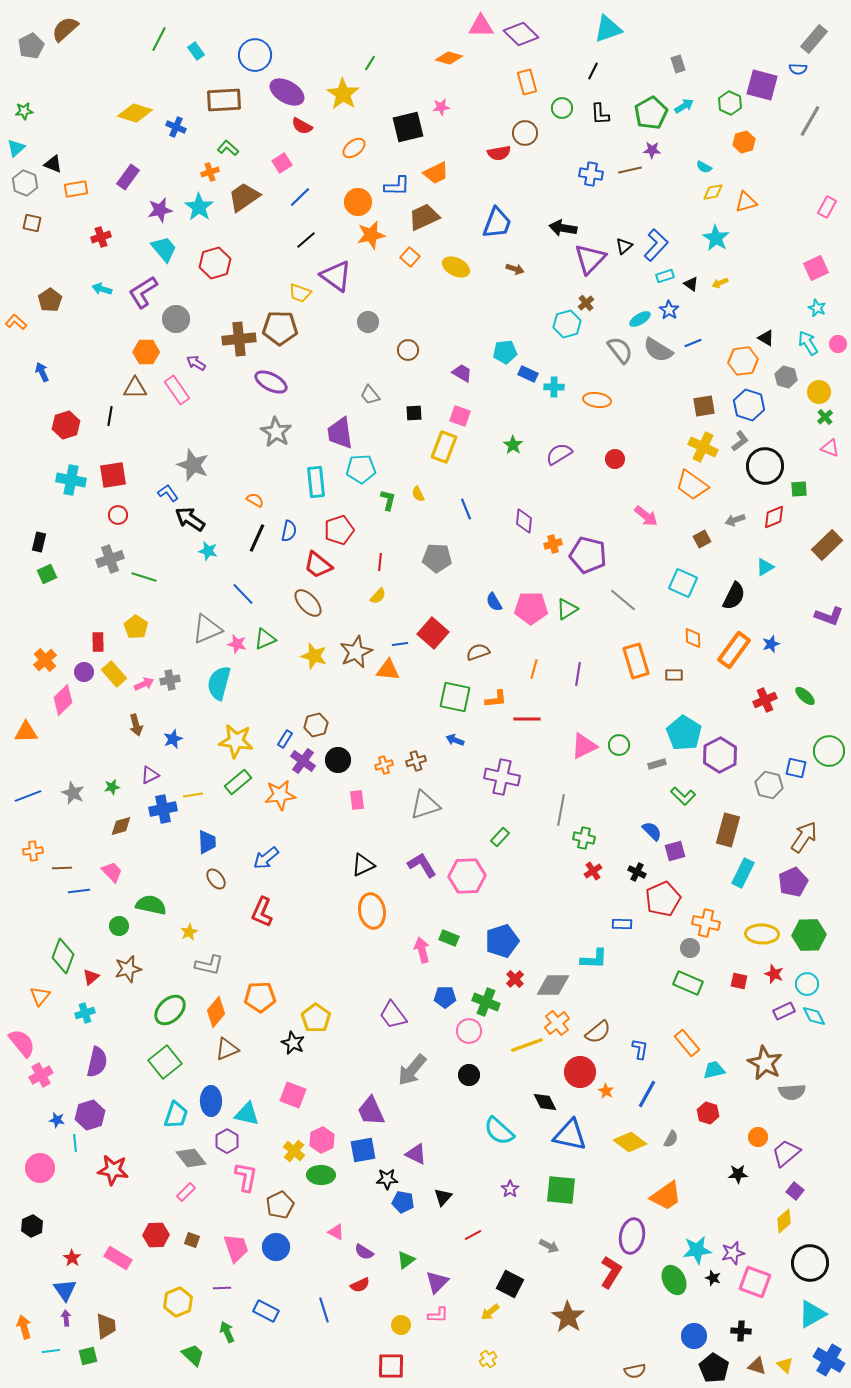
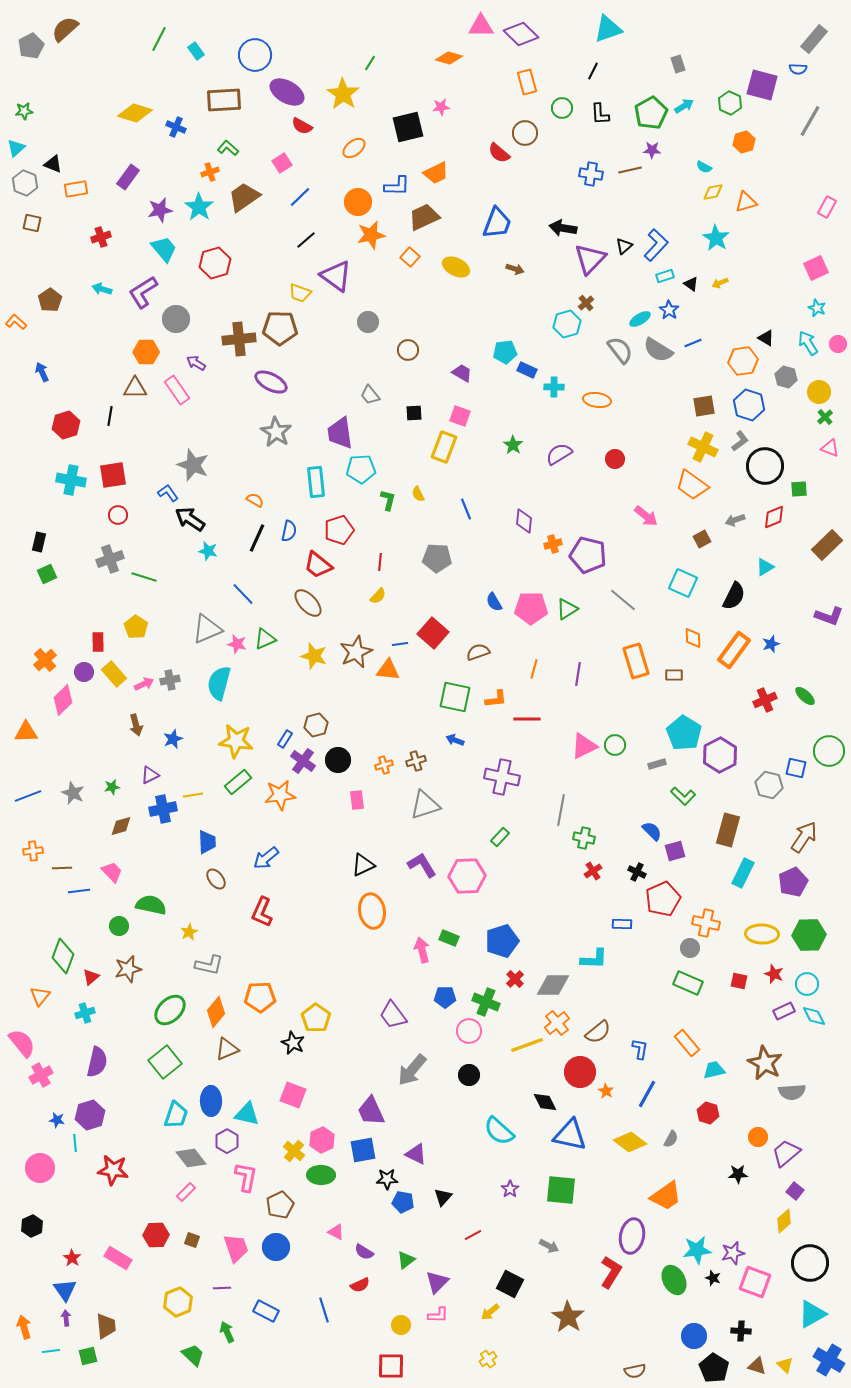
red semicircle at (499, 153): rotated 50 degrees clockwise
blue rectangle at (528, 374): moved 1 px left, 4 px up
green circle at (619, 745): moved 4 px left
